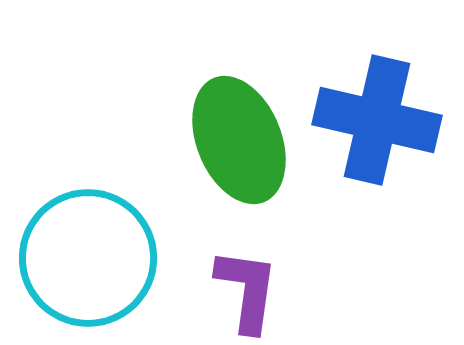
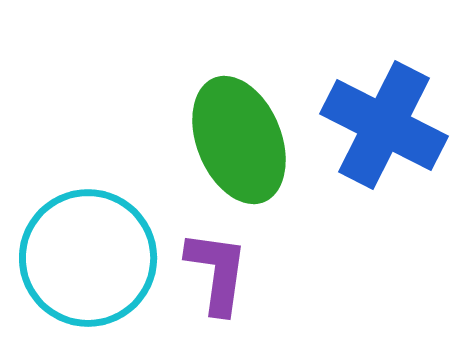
blue cross: moved 7 px right, 5 px down; rotated 14 degrees clockwise
purple L-shape: moved 30 px left, 18 px up
